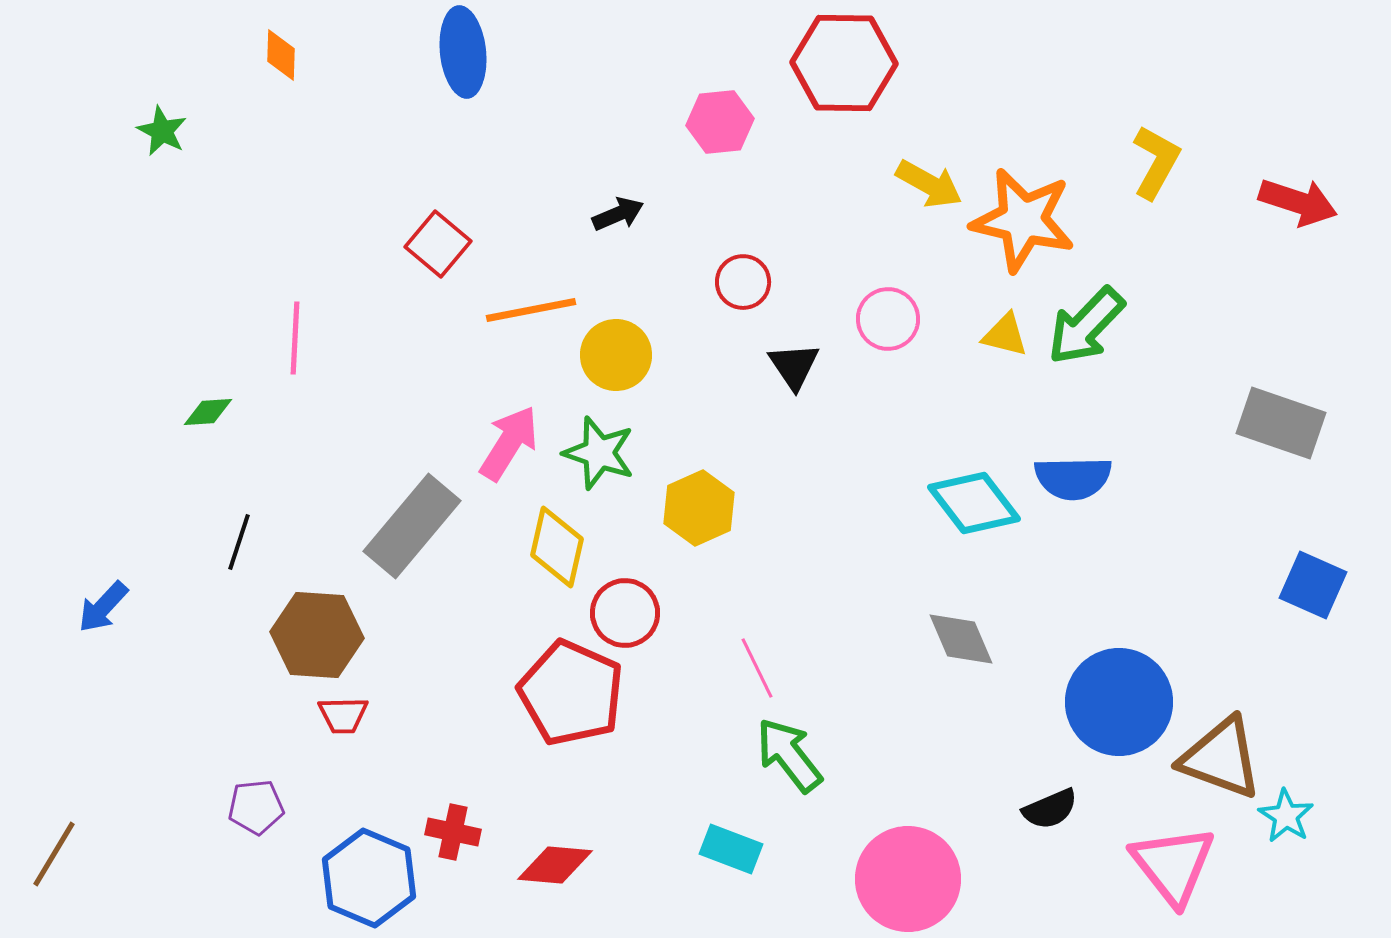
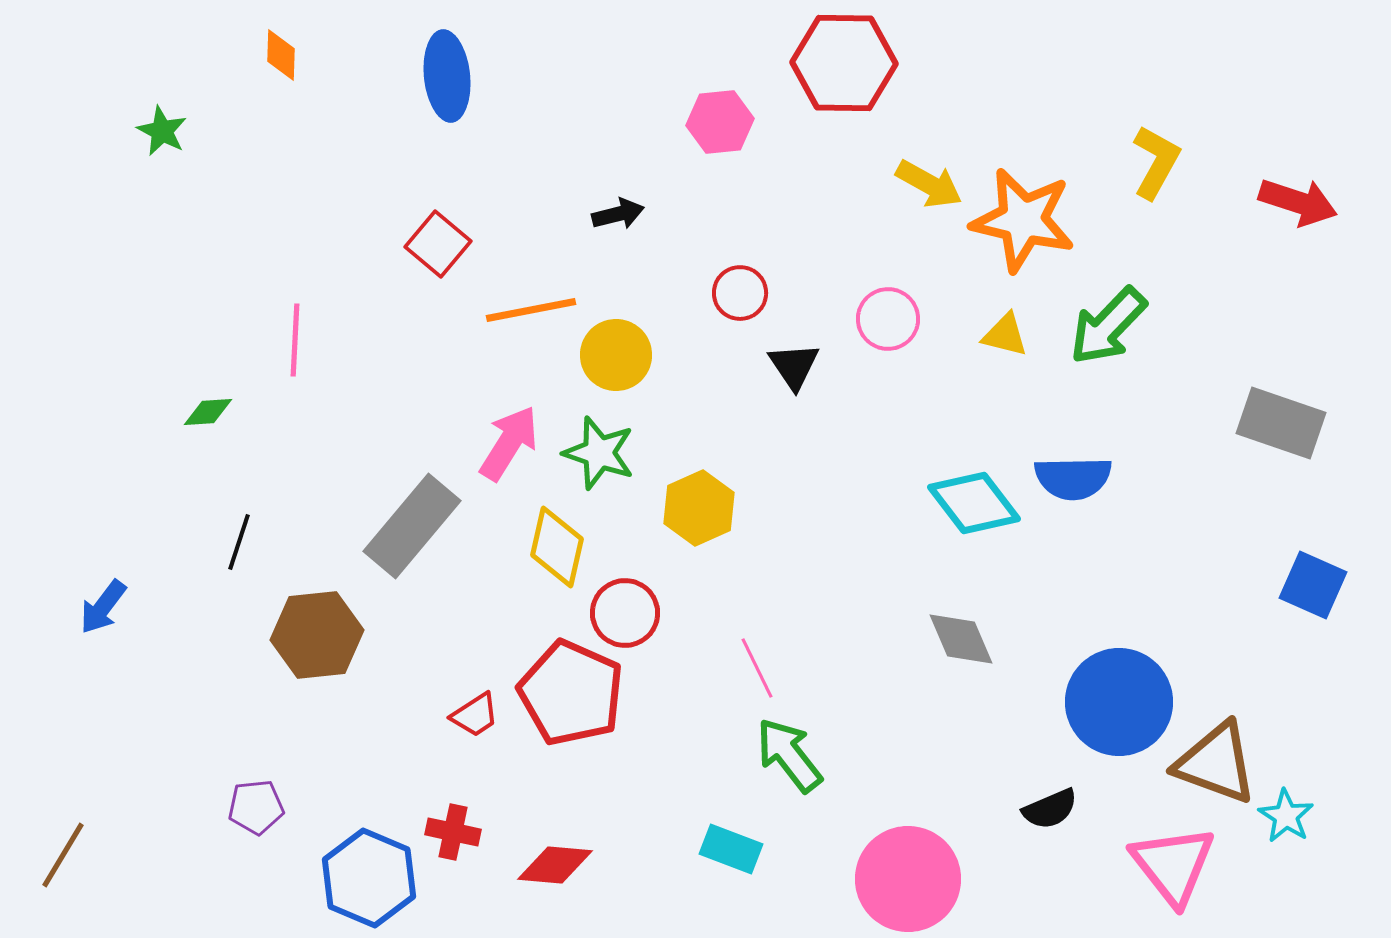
blue ellipse at (463, 52): moved 16 px left, 24 px down
black arrow at (618, 214): rotated 9 degrees clockwise
red circle at (743, 282): moved 3 px left, 11 px down
green arrow at (1086, 326): moved 22 px right
pink line at (295, 338): moved 2 px down
blue arrow at (103, 607): rotated 6 degrees counterclockwise
brown hexagon at (317, 635): rotated 10 degrees counterclockwise
red trapezoid at (343, 715): moved 132 px right; rotated 32 degrees counterclockwise
brown triangle at (1221, 758): moved 5 px left, 5 px down
brown line at (54, 854): moved 9 px right, 1 px down
